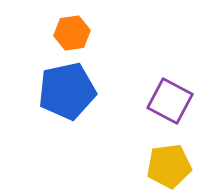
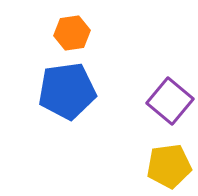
blue pentagon: rotated 4 degrees clockwise
purple square: rotated 12 degrees clockwise
